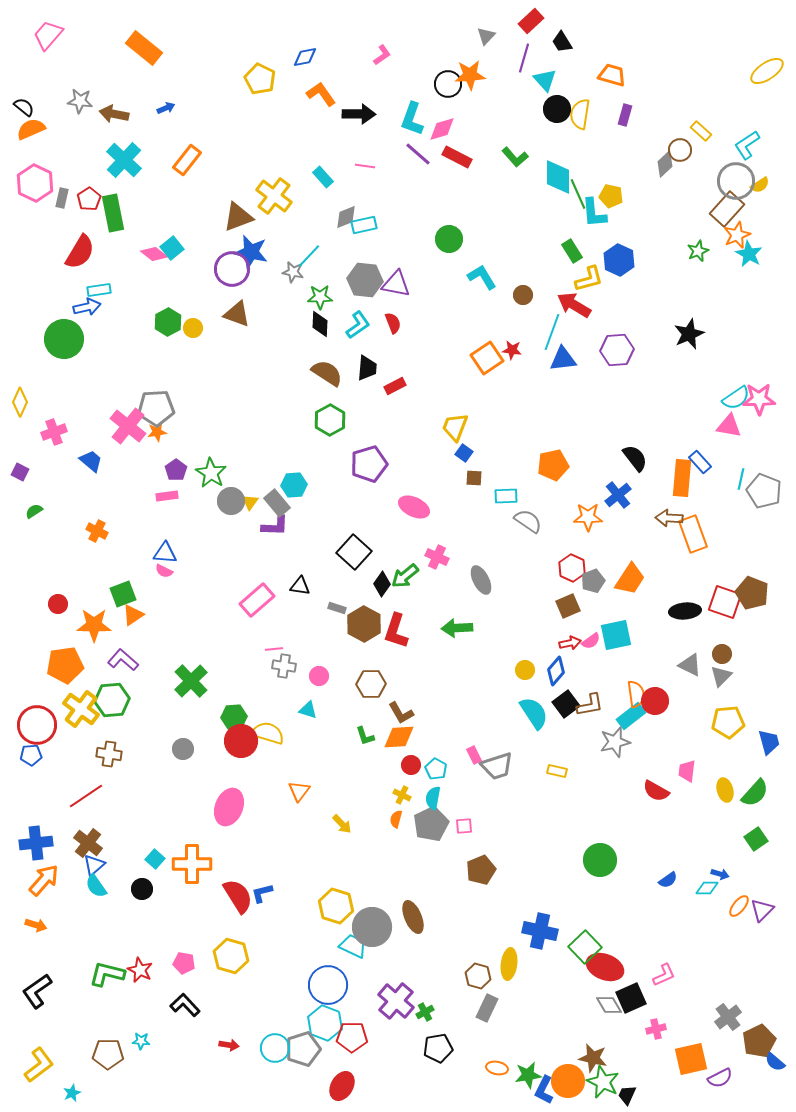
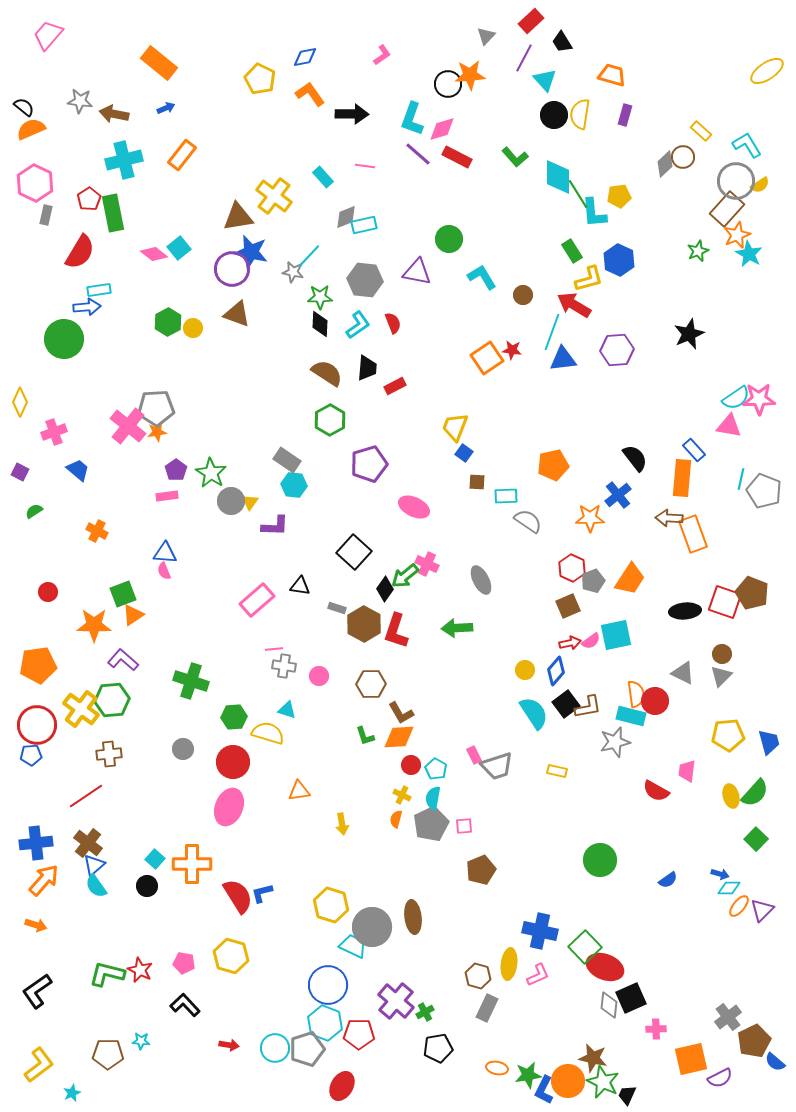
orange rectangle at (144, 48): moved 15 px right, 15 px down
purple line at (524, 58): rotated 12 degrees clockwise
orange L-shape at (321, 94): moved 11 px left
black circle at (557, 109): moved 3 px left, 6 px down
black arrow at (359, 114): moved 7 px left
cyan L-shape at (747, 145): rotated 92 degrees clockwise
brown circle at (680, 150): moved 3 px right, 7 px down
cyan cross at (124, 160): rotated 33 degrees clockwise
orange rectangle at (187, 160): moved 5 px left, 5 px up
green line at (578, 194): rotated 8 degrees counterclockwise
yellow pentagon at (611, 196): moved 8 px right; rotated 20 degrees counterclockwise
gray rectangle at (62, 198): moved 16 px left, 17 px down
brown triangle at (238, 217): rotated 12 degrees clockwise
cyan square at (172, 248): moved 7 px right
purple triangle at (396, 284): moved 21 px right, 12 px up
blue arrow at (87, 307): rotated 8 degrees clockwise
blue trapezoid at (91, 461): moved 13 px left, 9 px down
blue rectangle at (700, 462): moved 6 px left, 12 px up
brown square at (474, 478): moved 3 px right, 4 px down
cyan hexagon at (294, 485): rotated 10 degrees clockwise
gray rectangle at (277, 503): moved 10 px right, 43 px up; rotated 16 degrees counterclockwise
orange star at (588, 517): moved 2 px right, 1 px down
pink cross at (437, 557): moved 10 px left, 7 px down
pink semicircle at (164, 571): rotated 42 degrees clockwise
black diamond at (382, 584): moved 3 px right, 5 px down
red circle at (58, 604): moved 10 px left, 12 px up
orange pentagon at (65, 665): moved 27 px left
gray triangle at (690, 665): moved 7 px left, 8 px down
green cross at (191, 681): rotated 28 degrees counterclockwise
brown L-shape at (590, 705): moved 2 px left, 2 px down
cyan triangle at (308, 710): moved 21 px left
cyan rectangle at (631, 716): rotated 52 degrees clockwise
yellow pentagon at (728, 722): moved 13 px down
red circle at (241, 741): moved 8 px left, 21 px down
brown cross at (109, 754): rotated 15 degrees counterclockwise
yellow ellipse at (725, 790): moved 6 px right, 6 px down
orange triangle at (299, 791): rotated 45 degrees clockwise
yellow arrow at (342, 824): rotated 35 degrees clockwise
green square at (756, 839): rotated 10 degrees counterclockwise
cyan diamond at (707, 888): moved 22 px right
black circle at (142, 889): moved 5 px right, 3 px up
yellow hexagon at (336, 906): moved 5 px left, 1 px up
brown ellipse at (413, 917): rotated 16 degrees clockwise
pink L-shape at (664, 975): moved 126 px left
gray diamond at (609, 1005): rotated 36 degrees clockwise
pink cross at (656, 1029): rotated 12 degrees clockwise
red pentagon at (352, 1037): moved 7 px right, 3 px up
brown pentagon at (759, 1041): moved 5 px left
gray pentagon at (303, 1049): moved 4 px right
